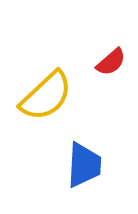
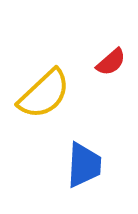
yellow semicircle: moved 2 px left, 2 px up
